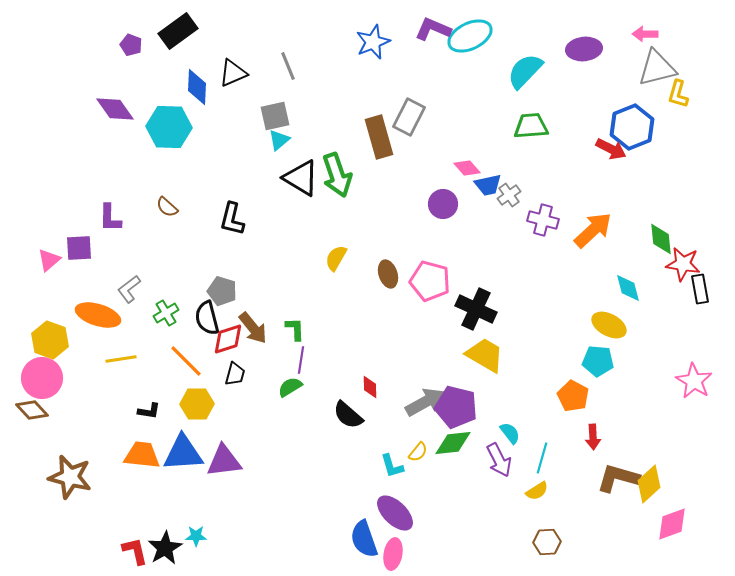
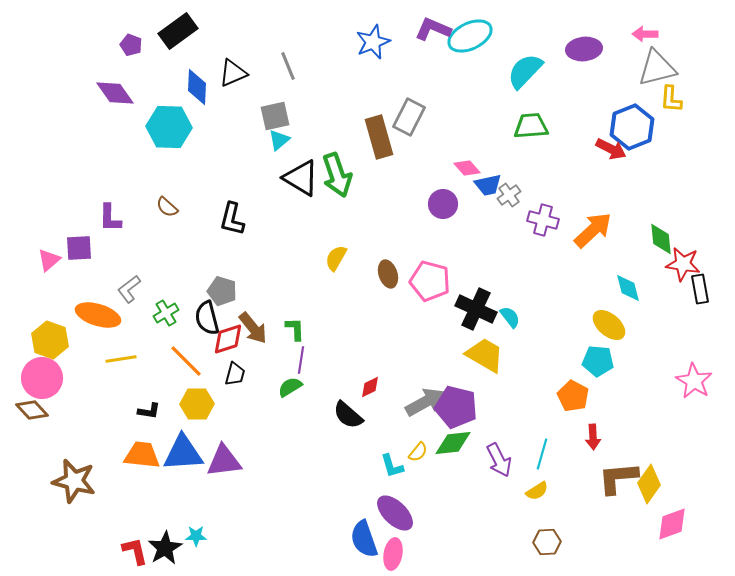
yellow L-shape at (678, 94): moved 7 px left, 5 px down; rotated 12 degrees counterclockwise
purple diamond at (115, 109): moved 16 px up
yellow ellipse at (609, 325): rotated 12 degrees clockwise
red diamond at (370, 387): rotated 65 degrees clockwise
cyan semicircle at (510, 433): moved 116 px up
cyan line at (542, 458): moved 4 px up
brown star at (70, 477): moved 4 px right, 4 px down
brown L-shape at (618, 478): rotated 21 degrees counterclockwise
yellow diamond at (649, 484): rotated 12 degrees counterclockwise
